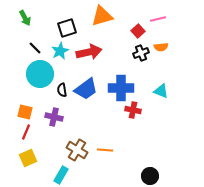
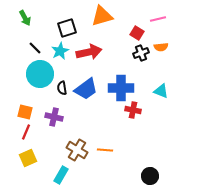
red square: moved 1 px left, 2 px down; rotated 16 degrees counterclockwise
black semicircle: moved 2 px up
